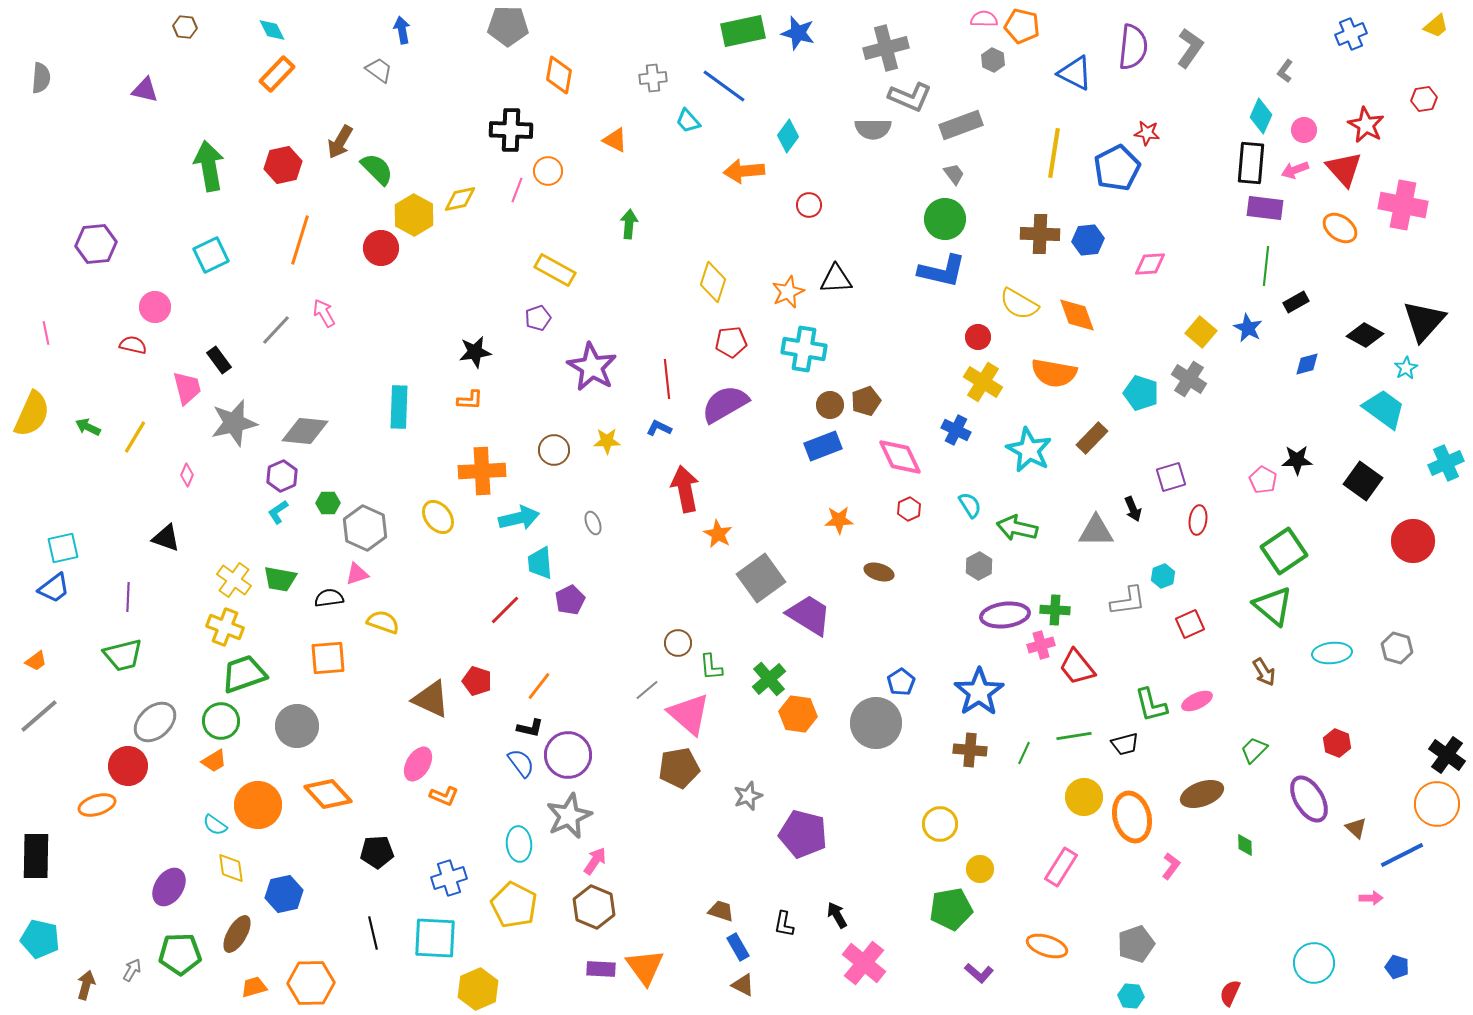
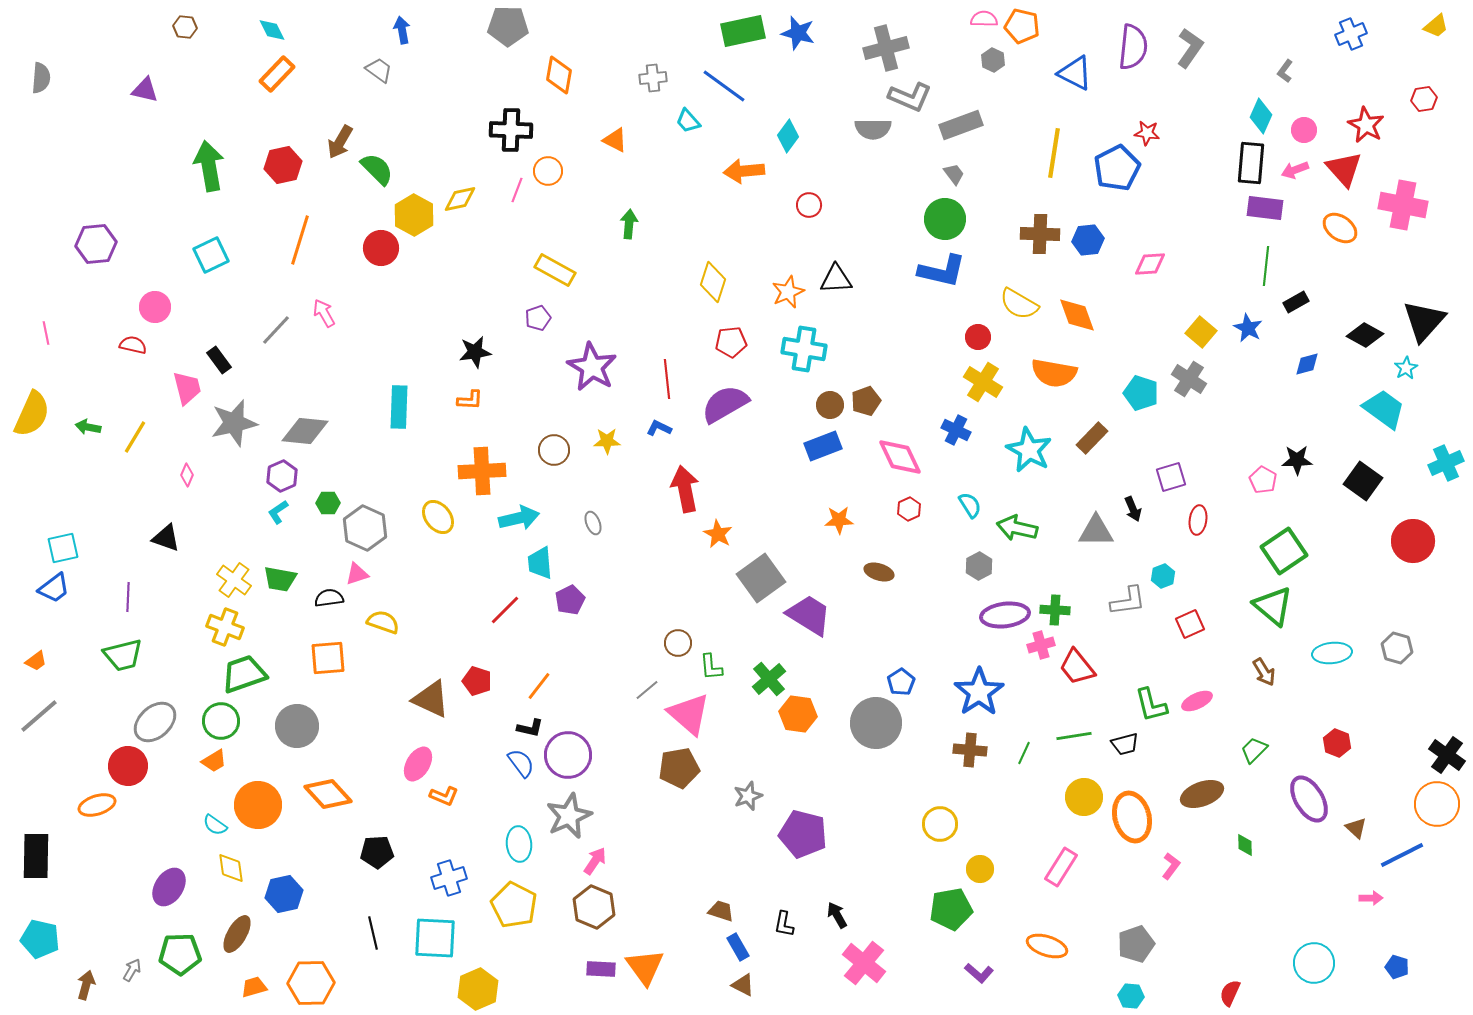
green arrow at (88, 427): rotated 15 degrees counterclockwise
